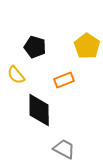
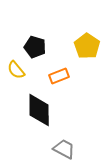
yellow semicircle: moved 5 px up
orange rectangle: moved 5 px left, 4 px up
